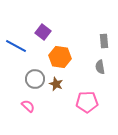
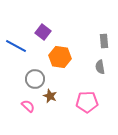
brown star: moved 6 px left, 12 px down
